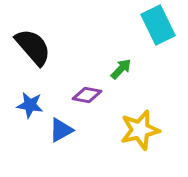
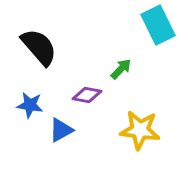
black semicircle: moved 6 px right
yellow star: rotated 21 degrees clockwise
